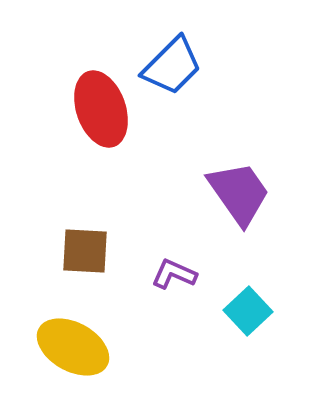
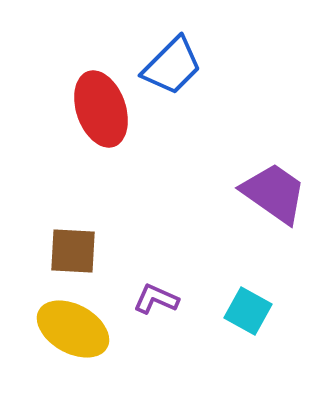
purple trapezoid: moved 35 px right; rotated 20 degrees counterclockwise
brown square: moved 12 px left
purple L-shape: moved 18 px left, 25 px down
cyan square: rotated 18 degrees counterclockwise
yellow ellipse: moved 18 px up
